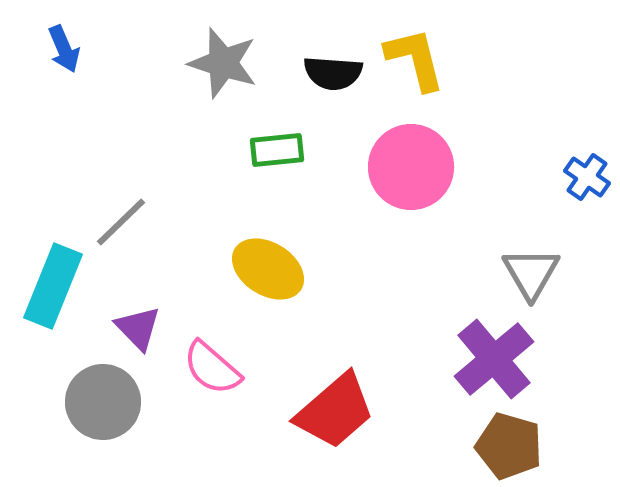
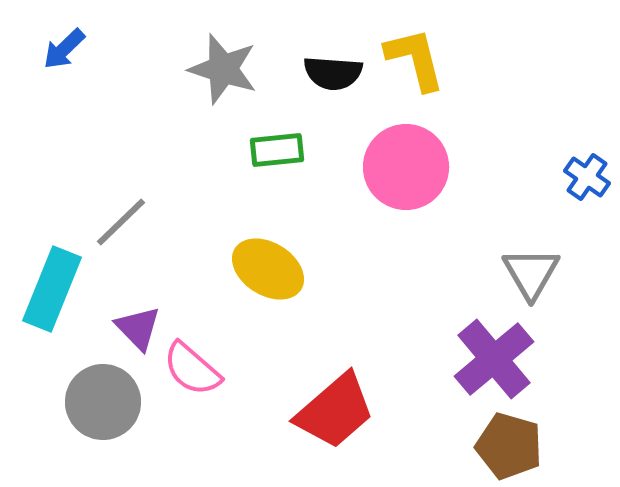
blue arrow: rotated 69 degrees clockwise
gray star: moved 6 px down
pink circle: moved 5 px left
cyan rectangle: moved 1 px left, 3 px down
pink semicircle: moved 20 px left, 1 px down
